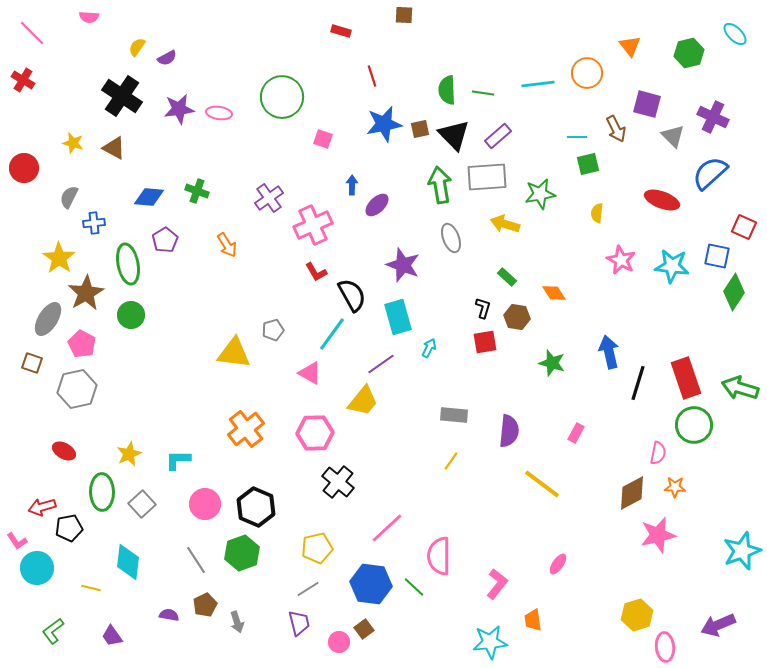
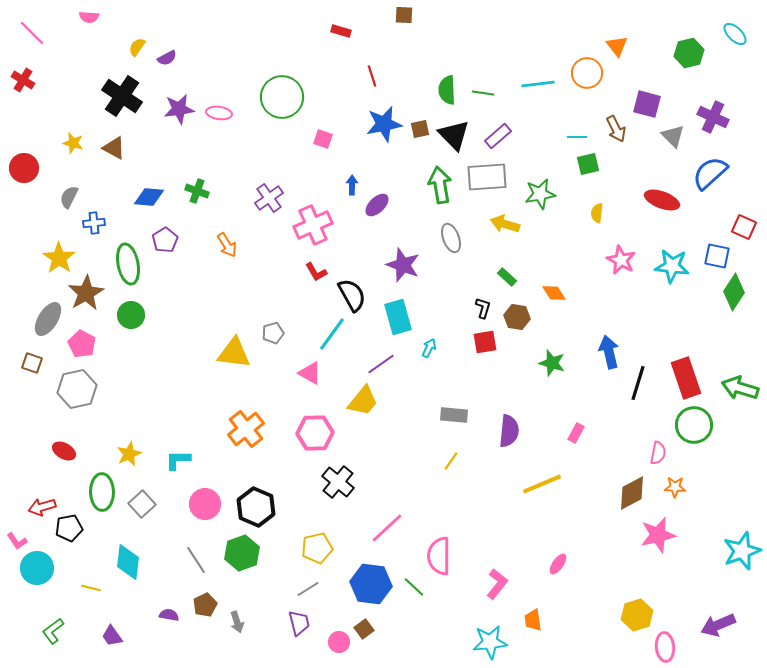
orange triangle at (630, 46): moved 13 px left
gray pentagon at (273, 330): moved 3 px down
yellow line at (542, 484): rotated 60 degrees counterclockwise
